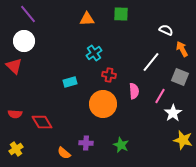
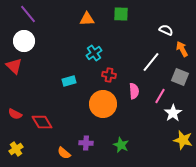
cyan rectangle: moved 1 px left, 1 px up
red semicircle: rotated 24 degrees clockwise
